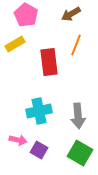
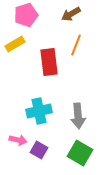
pink pentagon: rotated 25 degrees clockwise
